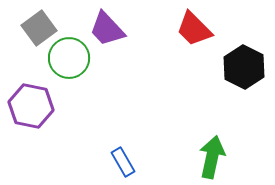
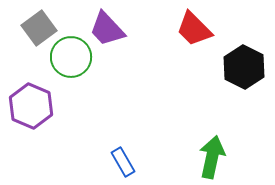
green circle: moved 2 px right, 1 px up
purple hexagon: rotated 12 degrees clockwise
